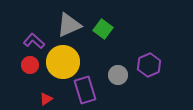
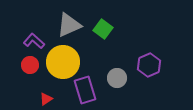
gray circle: moved 1 px left, 3 px down
